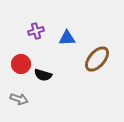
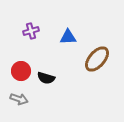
purple cross: moved 5 px left
blue triangle: moved 1 px right, 1 px up
red circle: moved 7 px down
black semicircle: moved 3 px right, 3 px down
